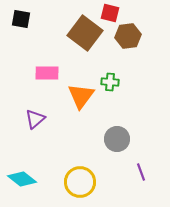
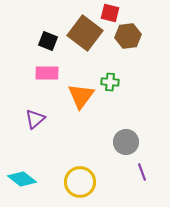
black square: moved 27 px right, 22 px down; rotated 12 degrees clockwise
gray circle: moved 9 px right, 3 px down
purple line: moved 1 px right
